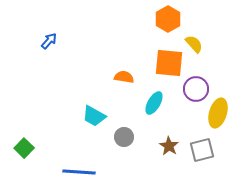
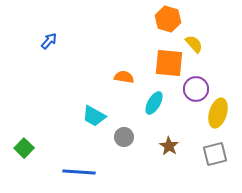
orange hexagon: rotated 15 degrees counterclockwise
gray square: moved 13 px right, 4 px down
